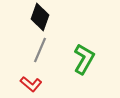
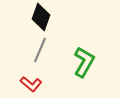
black diamond: moved 1 px right
green L-shape: moved 3 px down
